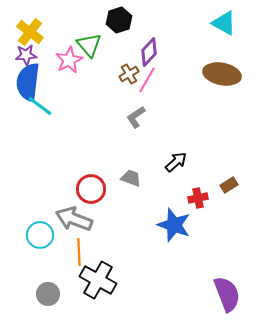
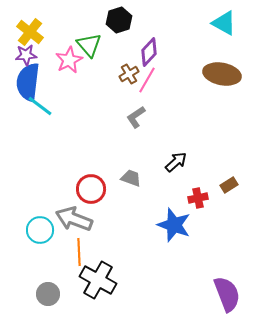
cyan circle: moved 5 px up
